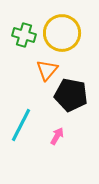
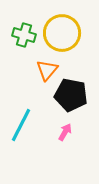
pink arrow: moved 8 px right, 4 px up
